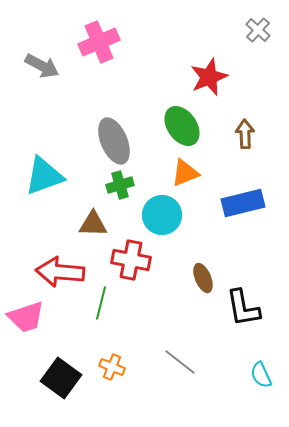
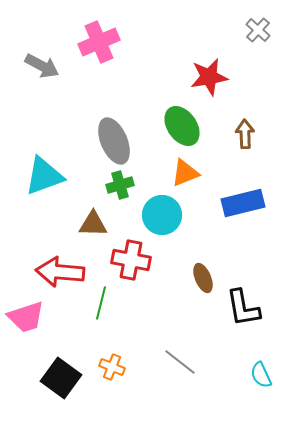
red star: rotated 12 degrees clockwise
